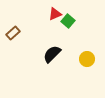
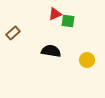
green square: rotated 32 degrees counterclockwise
black semicircle: moved 1 px left, 3 px up; rotated 54 degrees clockwise
yellow circle: moved 1 px down
